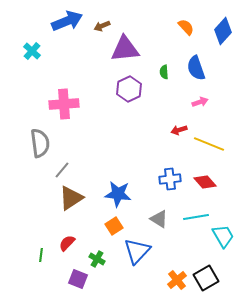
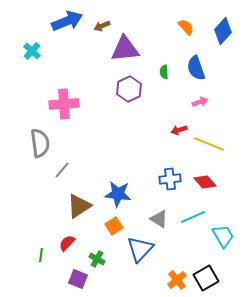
brown triangle: moved 8 px right, 8 px down
cyan line: moved 3 px left; rotated 15 degrees counterclockwise
blue triangle: moved 3 px right, 2 px up
